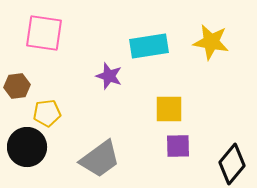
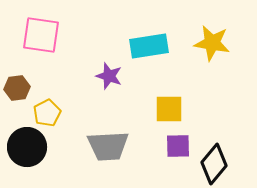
pink square: moved 3 px left, 2 px down
yellow star: moved 1 px right, 1 px down
brown hexagon: moved 2 px down
yellow pentagon: rotated 20 degrees counterclockwise
gray trapezoid: moved 8 px right, 13 px up; rotated 33 degrees clockwise
black diamond: moved 18 px left
